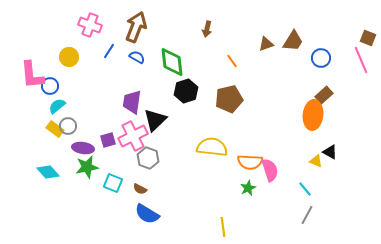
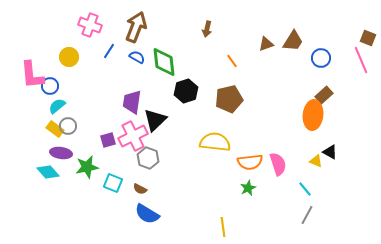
green diamond at (172, 62): moved 8 px left
yellow semicircle at (212, 147): moved 3 px right, 5 px up
purple ellipse at (83, 148): moved 22 px left, 5 px down
orange semicircle at (250, 162): rotated 10 degrees counterclockwise
pink semicircle at (270, 170): moved 8 px right, 6 px up
